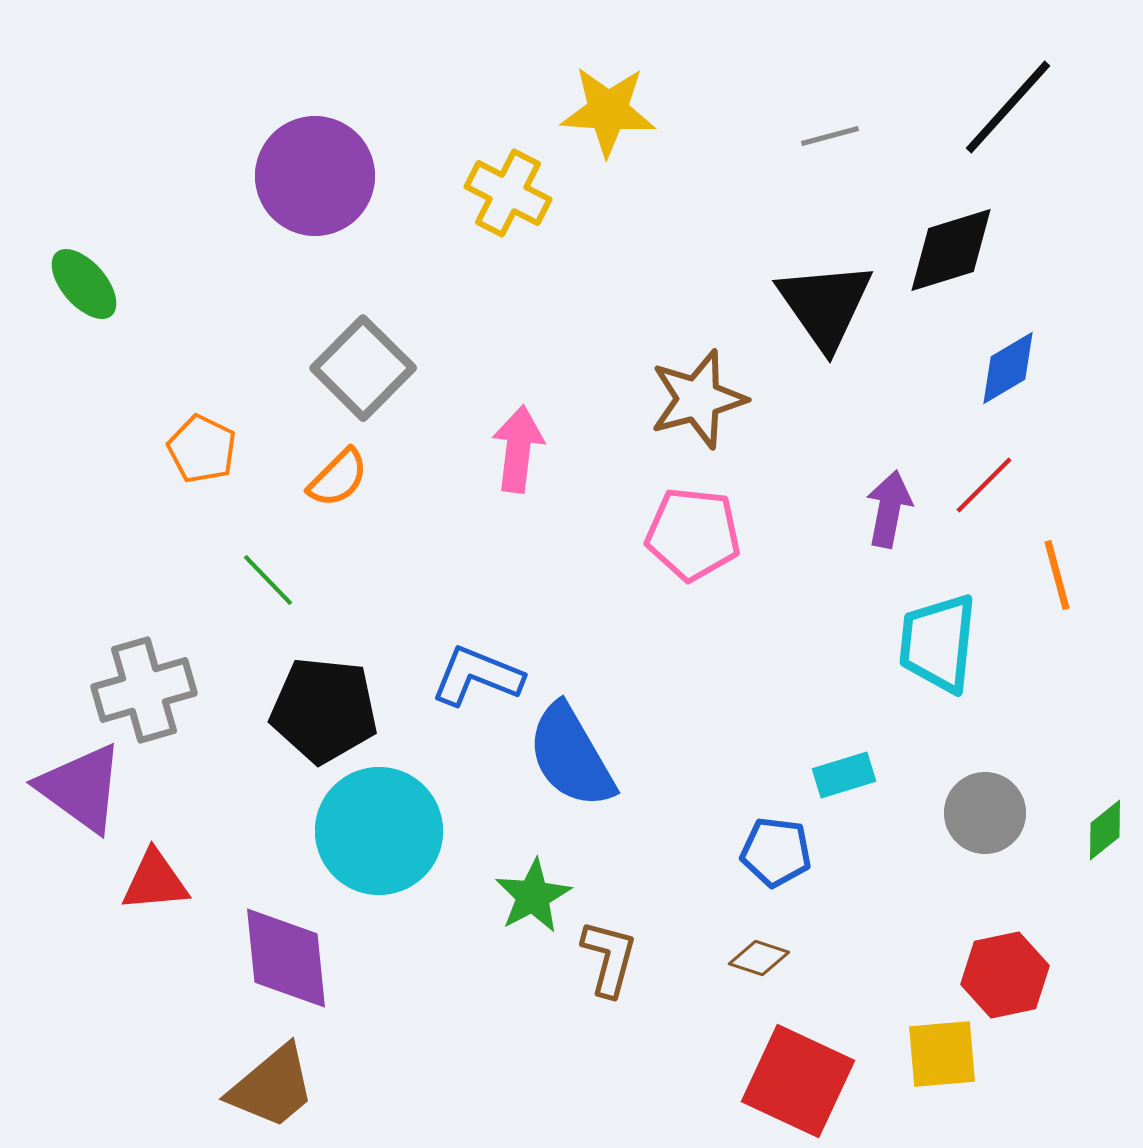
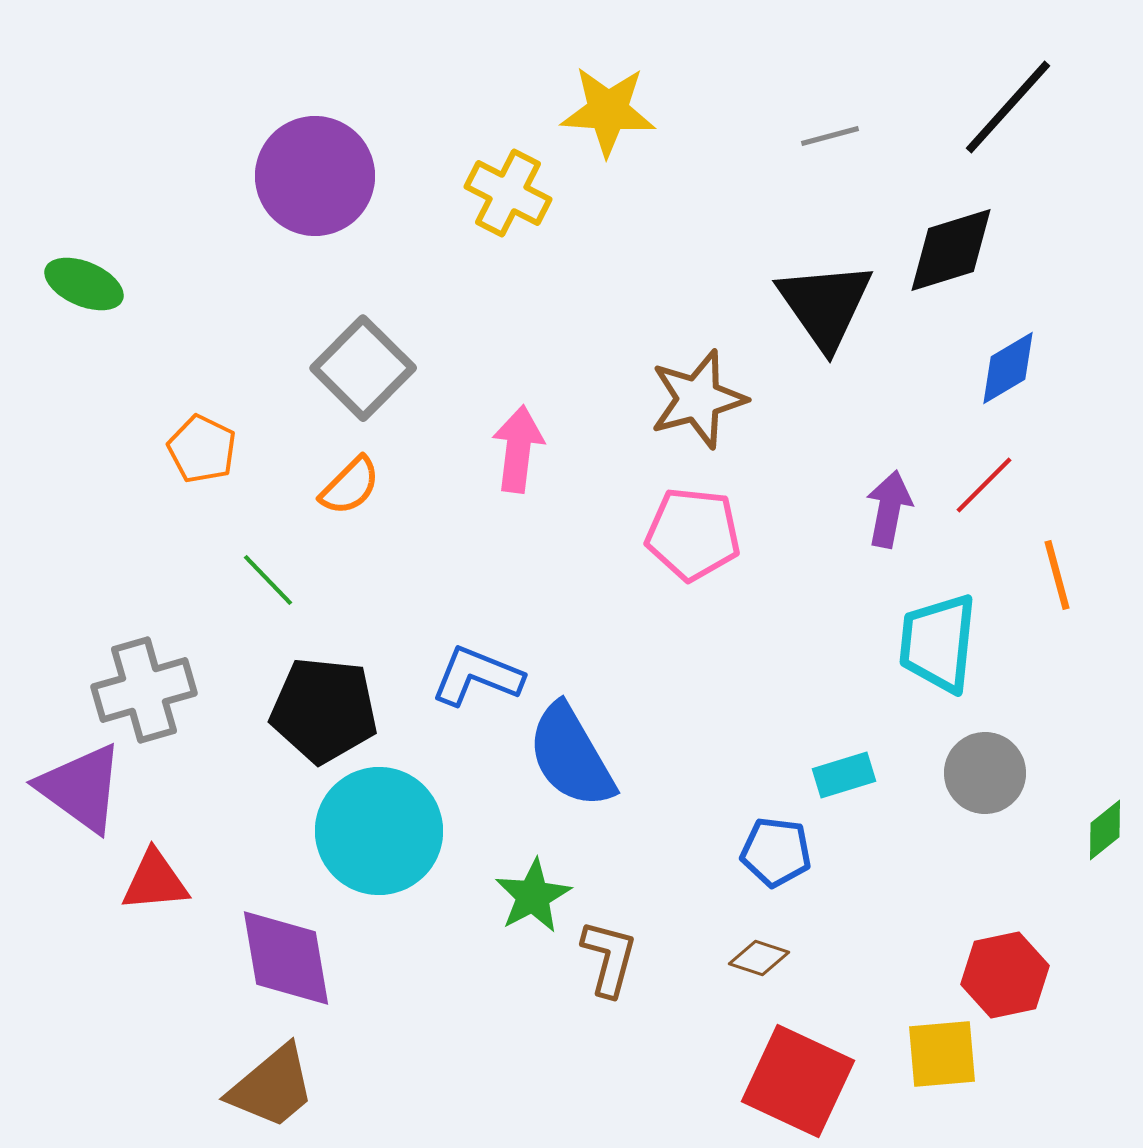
green ellipse: rotated 26 degrees counterclockwise
orange semicircle: moved 12 px right, 8 px down
gray circle: moved 40 px up
purple diamond: rotated 4 degrees counterclockwise
